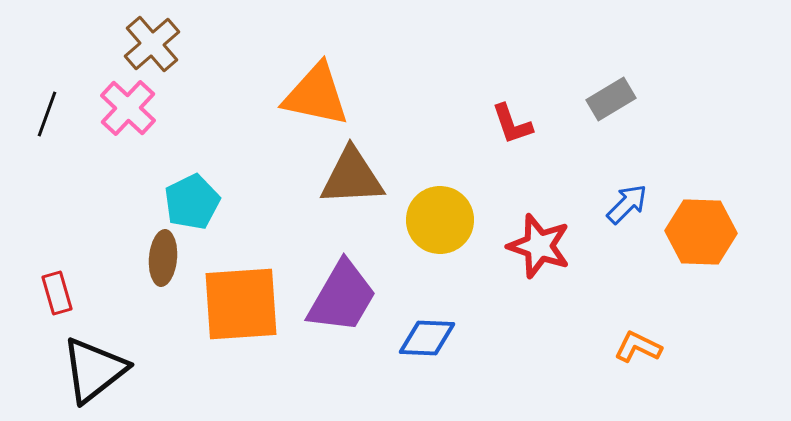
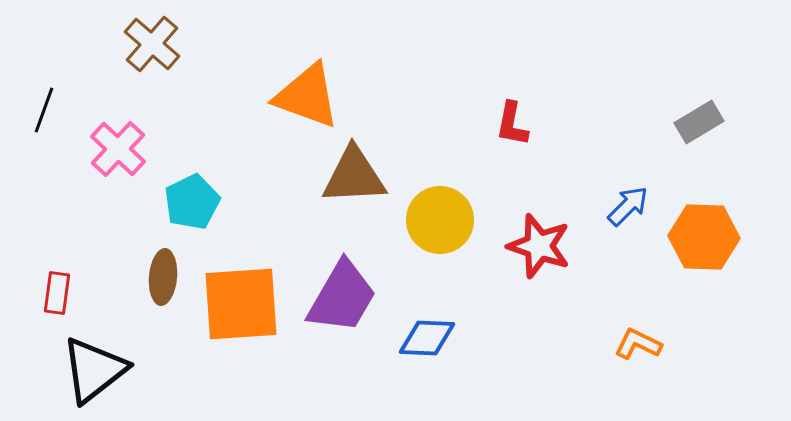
brown cross: rotated 8 degrees counterclockwise
orange triangle: moved 9 px left, 1 px down; rotated 8 degrees clockwise
gray rectangle: moved 88 px right, 23 px down
pink cross: moved 10 px left, 41 px down
black line: moved 3 px left, 4 px up
red L-shape: rotated 30 degrees clockwise
brown triangle: moved 2 px right, 1 px up
blue arrow: moved 1 px right, 2 px down
orange hexagon: moved 3 px right, 5 px down
brown ellipse: moved 19 px down
red rectangle: rotated 24 degrees clockwise
orange L-shape: moved 3 px up
